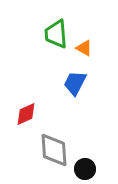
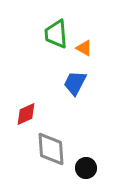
gray diamond: moved 3 px left, 1 px up
black circle: moved 1 px right, 1 px up
